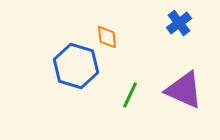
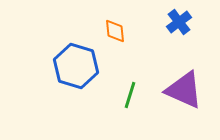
blue cross: moved 1 px up
orange diamond: moved 8 px right, 6 px up
green line: rotated 8 degrees counterclockwise
